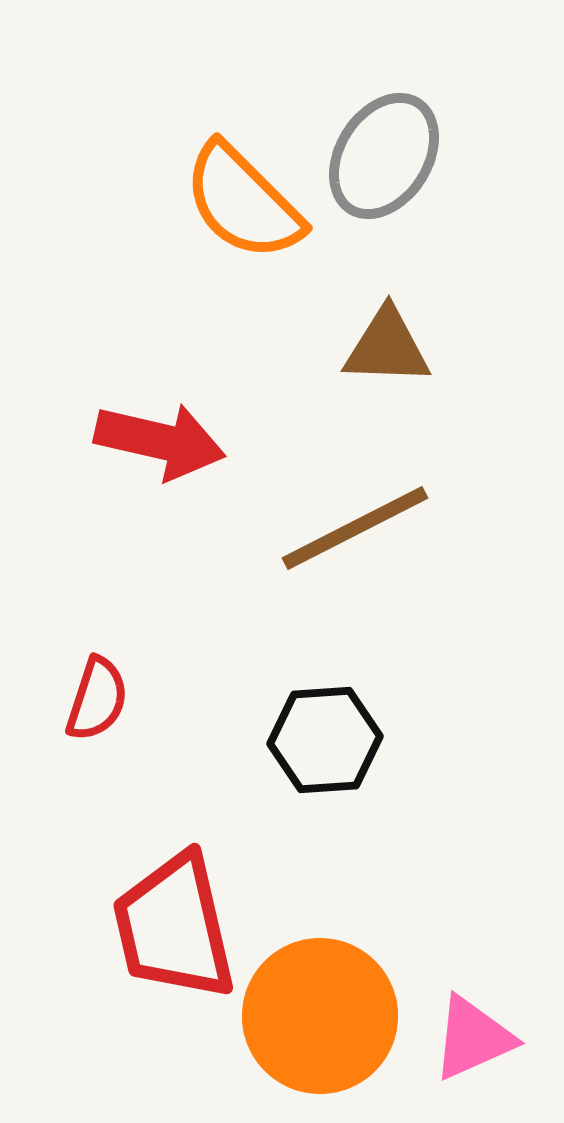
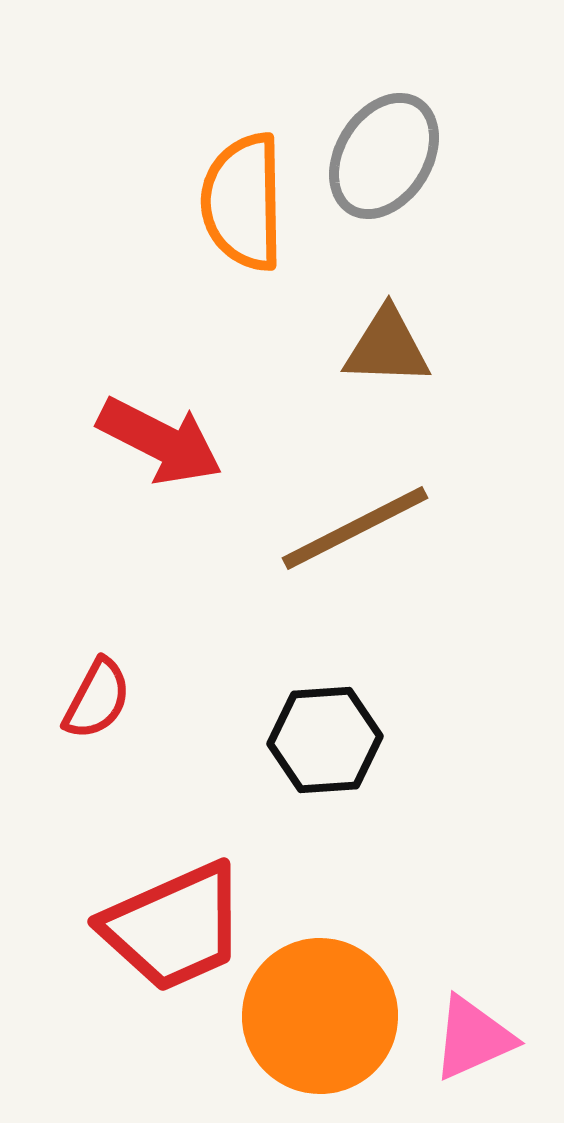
orange semicircle: rotated 44 degrees clockwise
red arrow: rotated 14 degrees clockwise
red semicircle: rotated 10 degrees clockwise
red trapezoid: rotated 101 degrees counterclockwise
